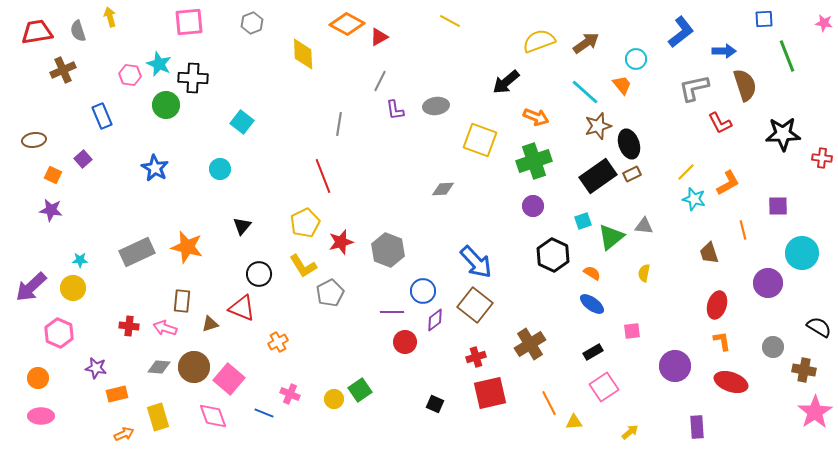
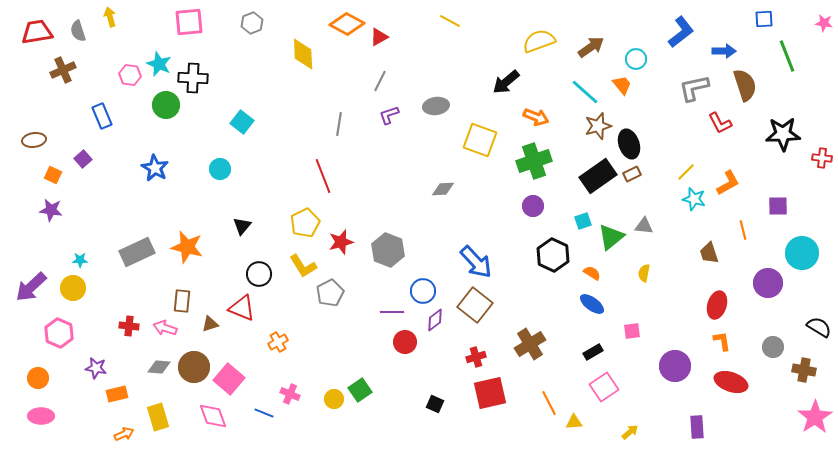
brown arrow at (586, 43): moved 5 px right, 4 px down
purple L-shape at (395, 110): moved 6 px left, 5 px down; rotated 80 degrees clockwise
pink star at (815, 412): moved 5 px down
